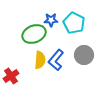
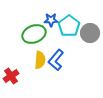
cyan pentagon: moved 5 px left, 3 px down; rotated 10 degrees clockwise
gray circle: moved 6 px right, 22 px up
